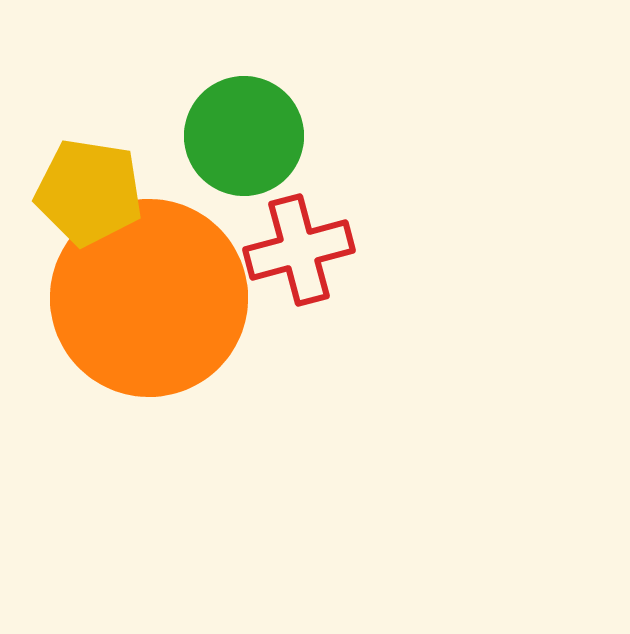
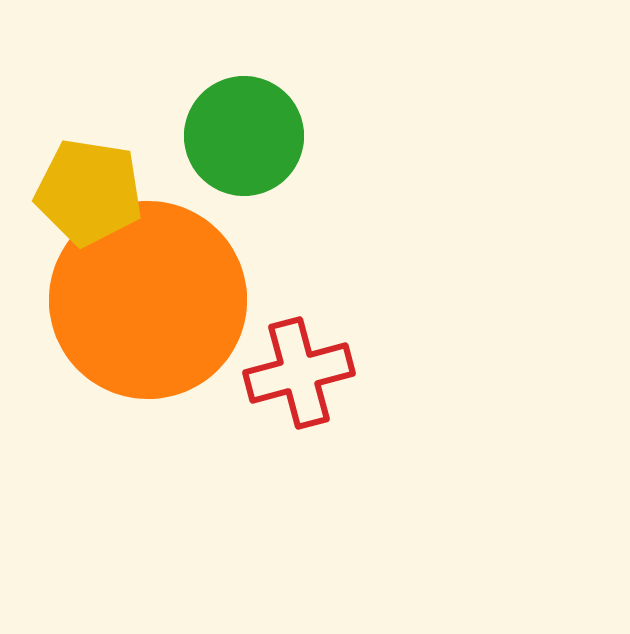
red cross: moved 123 px down
orange circle: moved 1 px left, 2 px down
